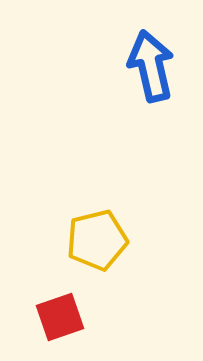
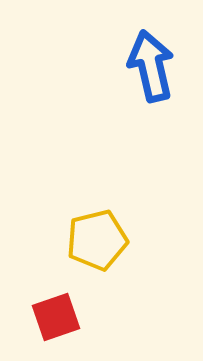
red square: moved 4 px left
